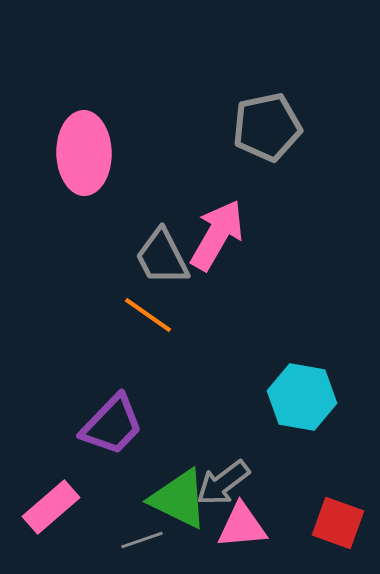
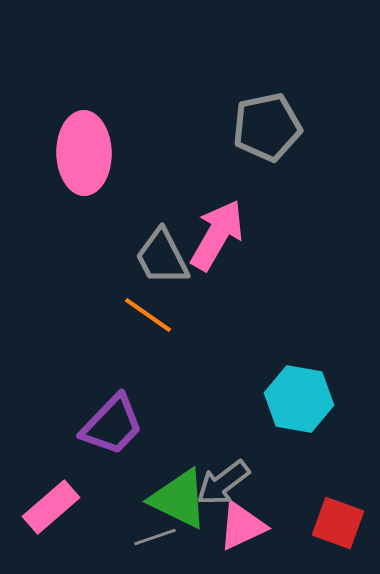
cyan hexagon: moved 3 px left, 2 px down
pink triangle: rotated 20 degrees counterclockwise
gray line: moved 13 px right, 3 px up
